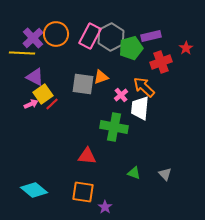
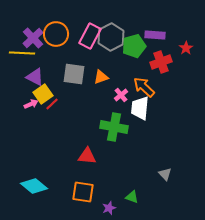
purple rectangle: moved 4 px right, 1 px up; rotated 18 degrees clockwise
green pentagon: moved 3 px right, 2 px up
gray square: moved 9 px left, 10 px up
green triangle: moved 2 px left, 24 px down
cyan diamond: moved 4 px up
purple star: moved 4 px right, 1 px down; rotated 16 degrees clockwise
